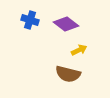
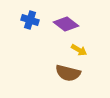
yellow arrow: rotated 56 degrees clockwise
brown semicircle: moved 1 px up
